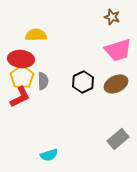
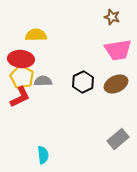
pink trapezoid: rotated 8 degrees clockwise
yellow pentagon: rotated 10 degrees counterclockwise
gray semicircle: rotated 90 degrees counterclockwise
cyan semicircle: moved 6 px left; rotated 78 degrees counterclockwise
